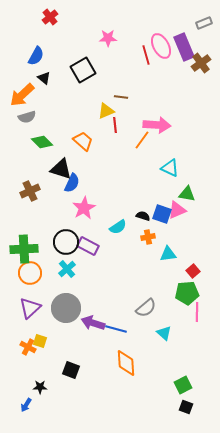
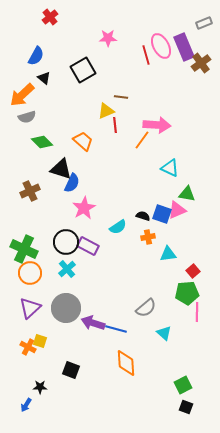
green cross at (24, 249): rotated 28 degrees clockwise
